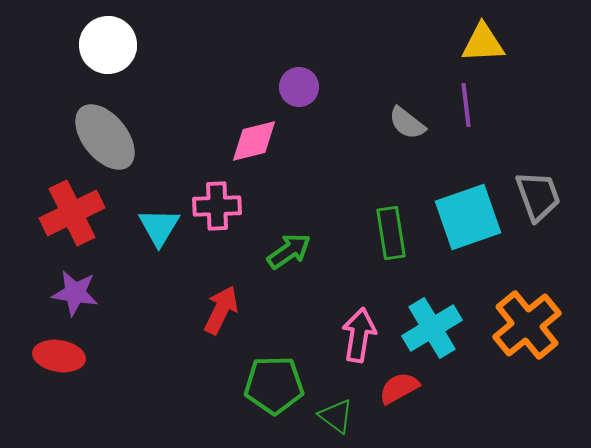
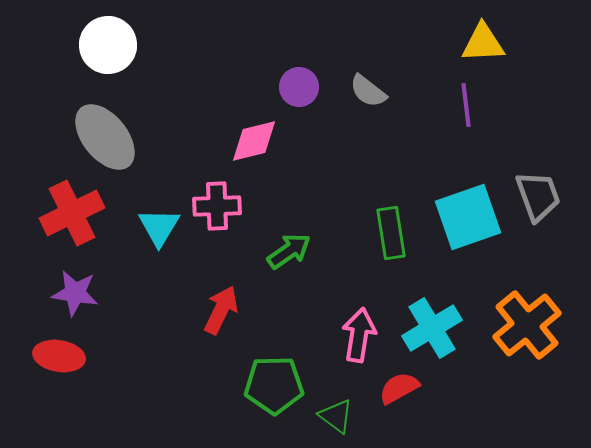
gray semicircle: moved 39 px left, 32 px up
